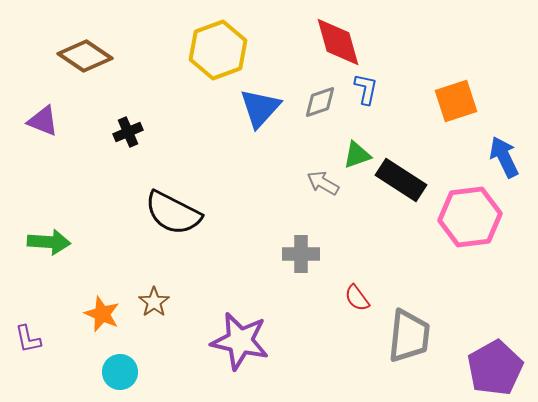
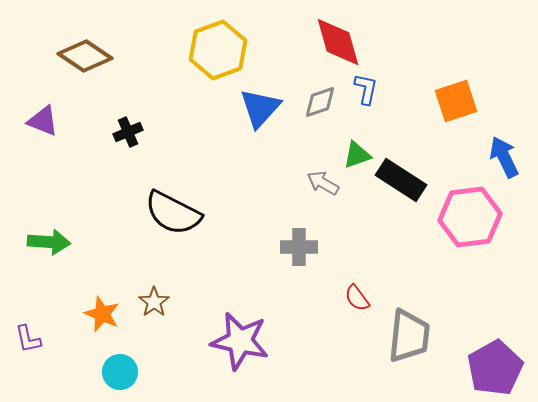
gray cross: moved 2 px left, 7 px up
